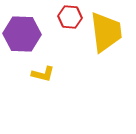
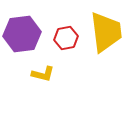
red hexagon: moved 4 px left, 21 px down; rotated 15 degrees counterclockwise
purple hexagon: rotated 9 degrees counterclockwise
